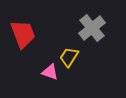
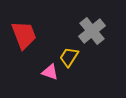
gray cross: moved 3 px down
red trapezoid: moved 1 px right, 1 px down
